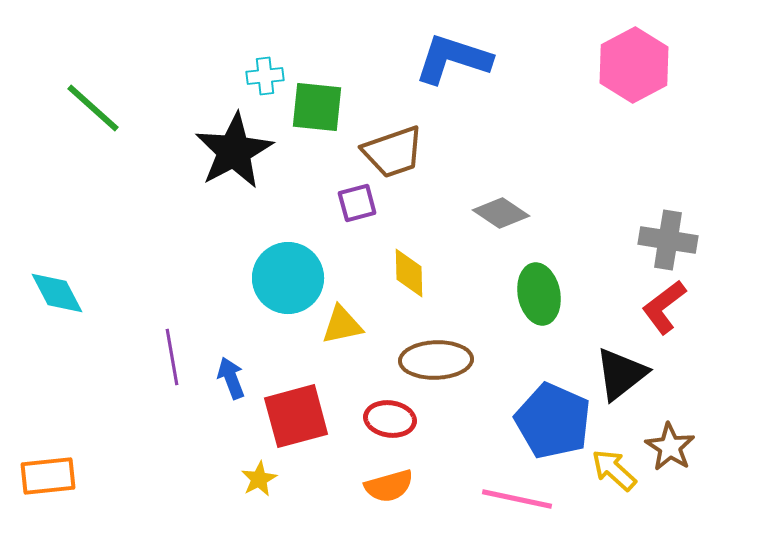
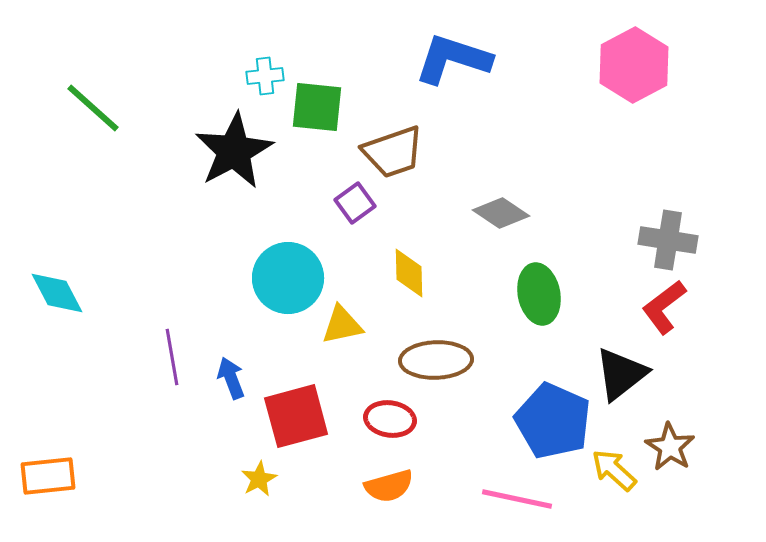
purple square: moved 2 px left; rotated 21 degrees counterclockwise
